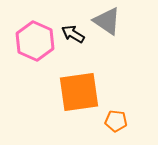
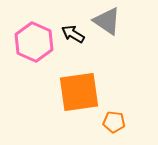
pink hexagon: moved 1 px left, 1 px down
orange pentagon: moved 2 px left, 1 px down
